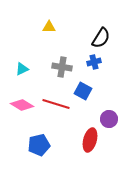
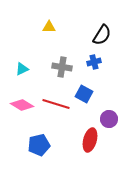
black semicircle: moved 1 px right, 3 px up
blue square: moved 1 px right, 3 px down
